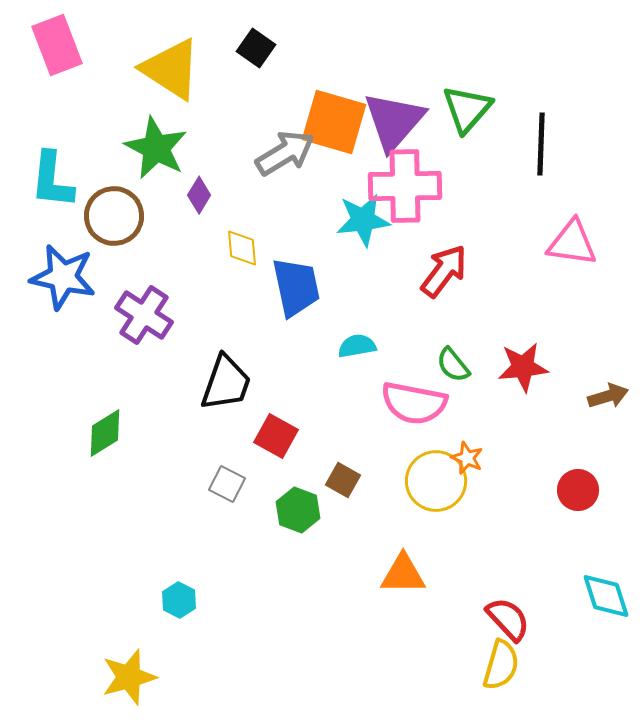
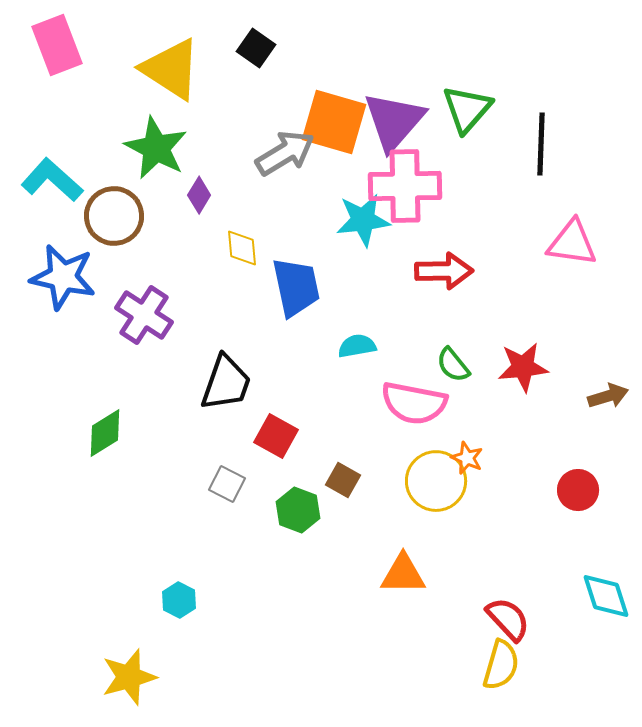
cyan L-shape: rotated 126 degrees clockwise
red arrow: rotated 52 degrees clockwise
